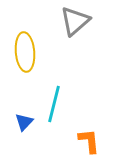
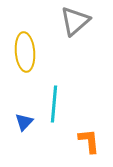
cyan line: rotated 9 degrees counterclockwise
